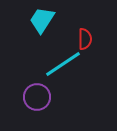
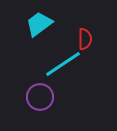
cyan trapezoid: moved 3 px left, 4 px down; rotated 20 degrees clockwise
purple circle: moved 3 px right
